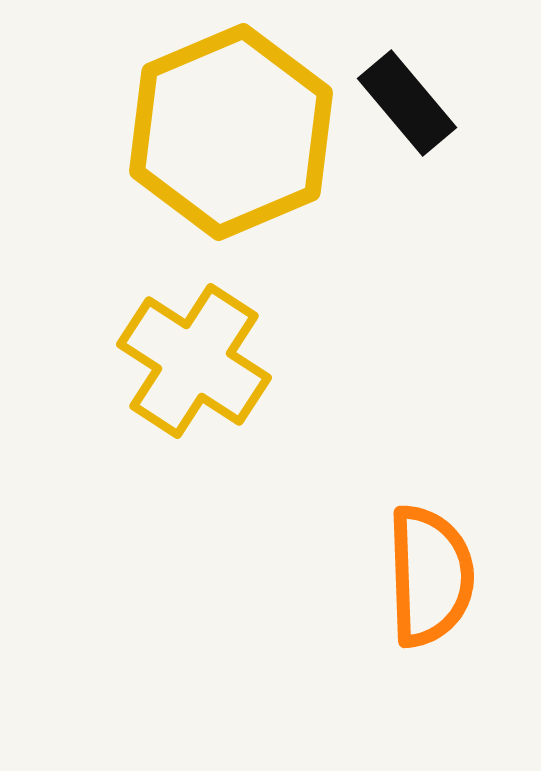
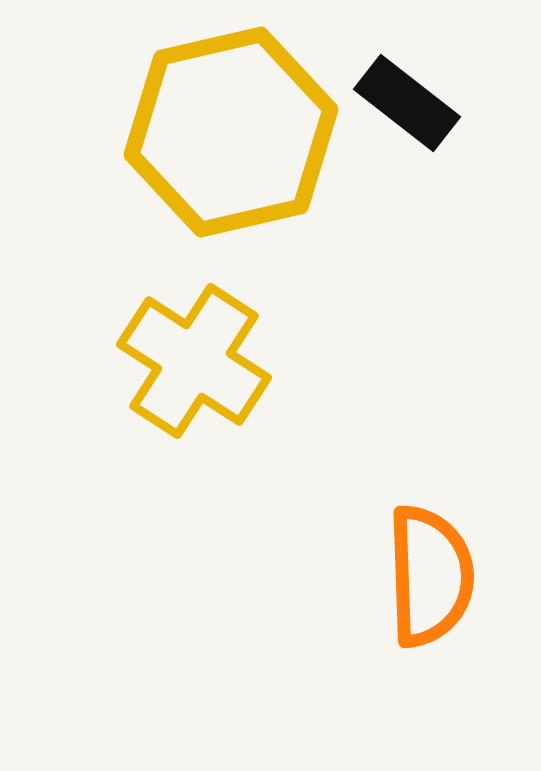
black rectangle: rotated 12 degrees counterclockwise
yellow hexagon: rotated 10 degrees clockwise
